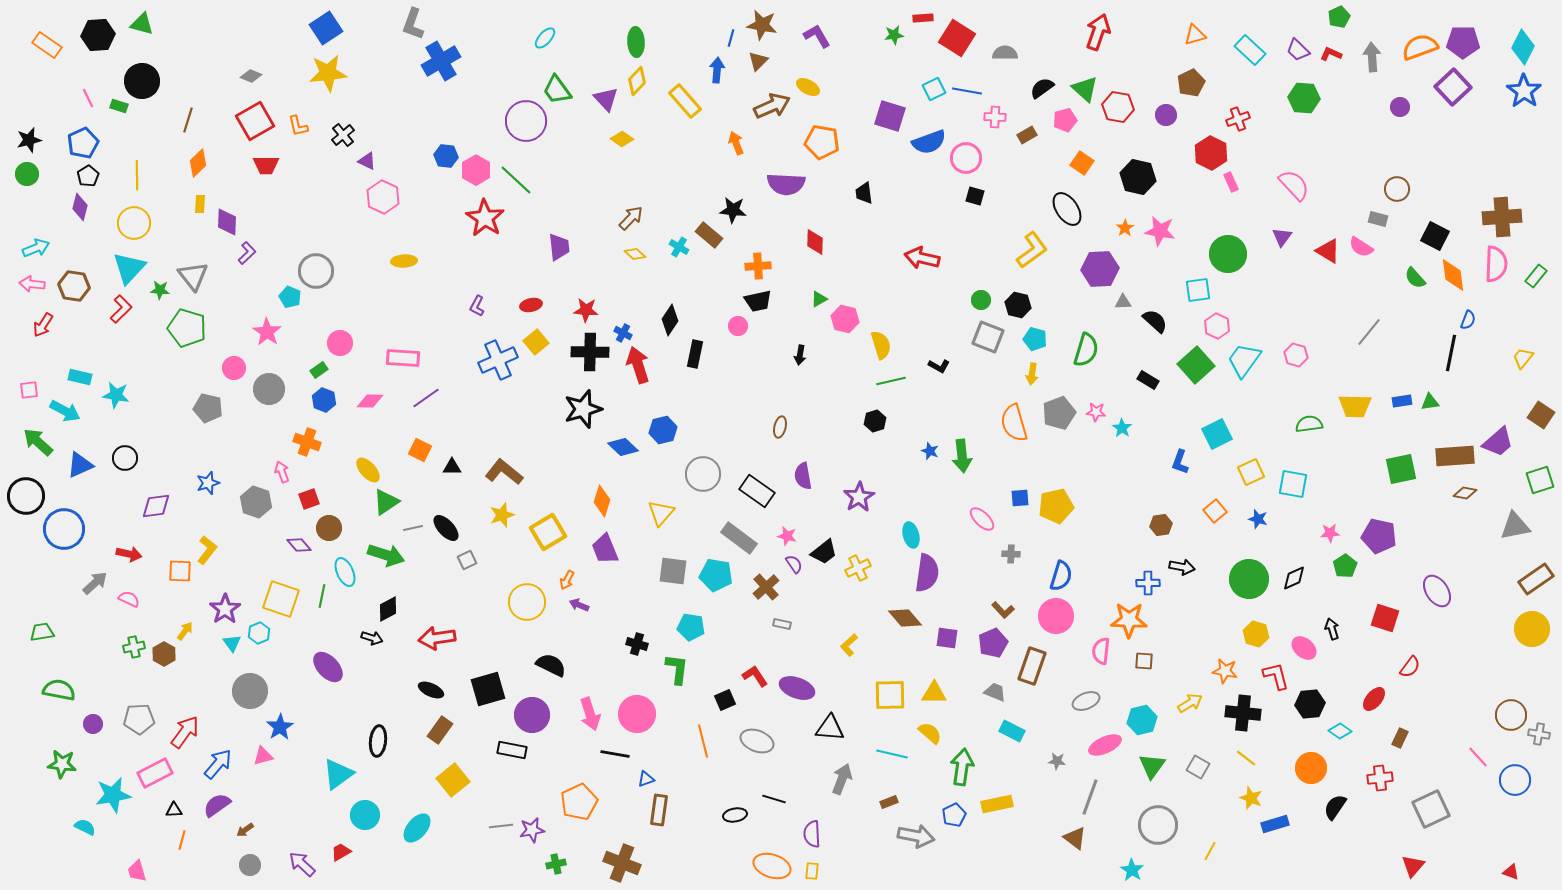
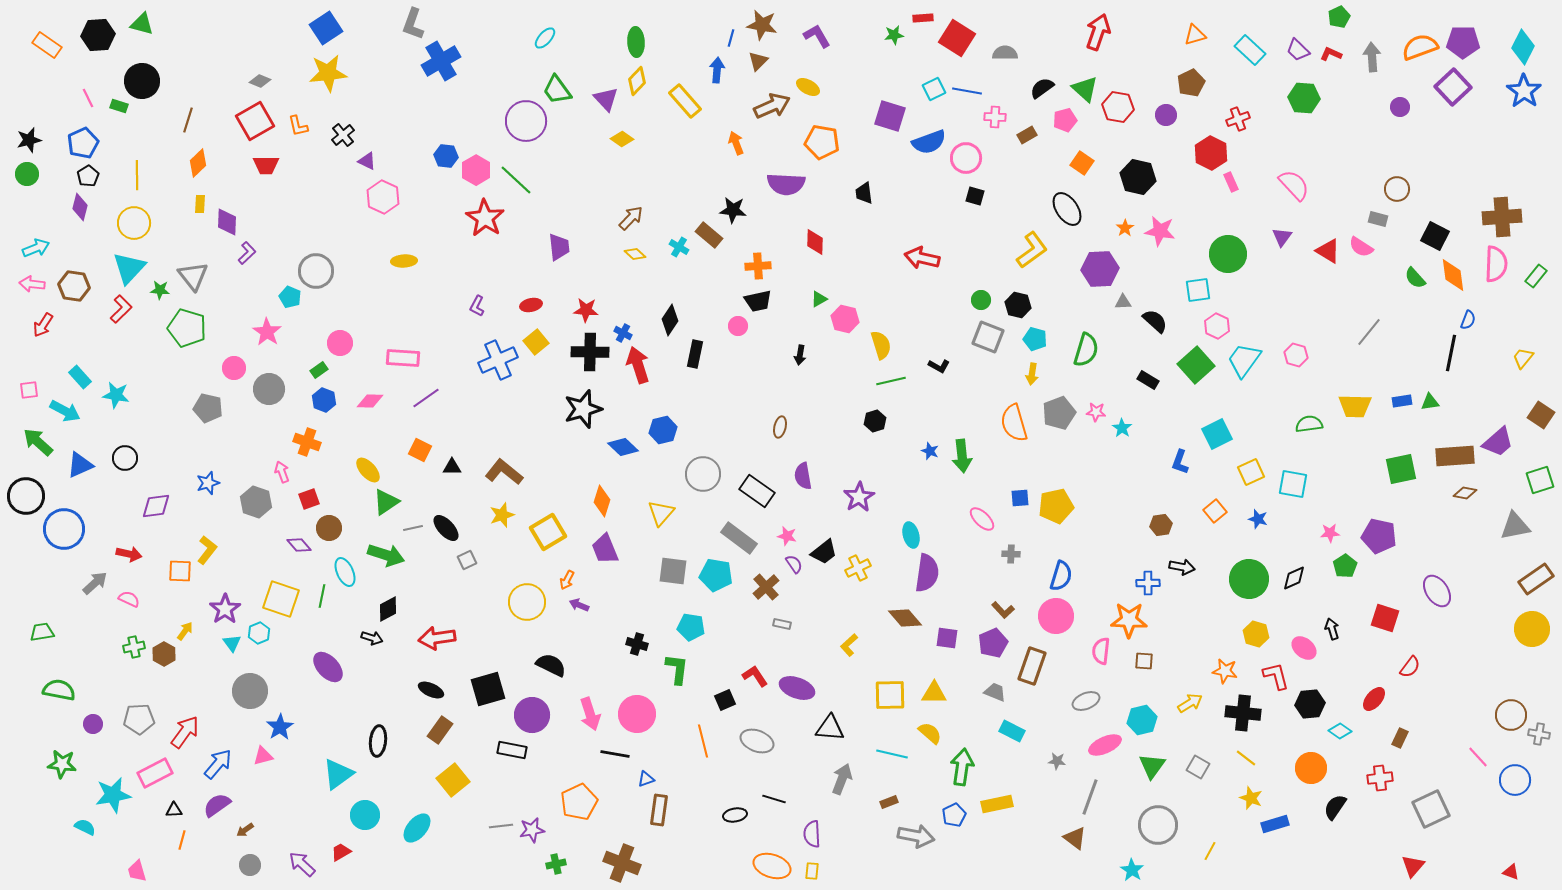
gray diamond at (251, 76): moved 9 px right, 5 px down
cyan rectangle at (80, 377): rotated 35 degrees clockwise
